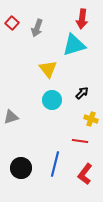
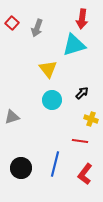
gray triangle: moved 1 px right
